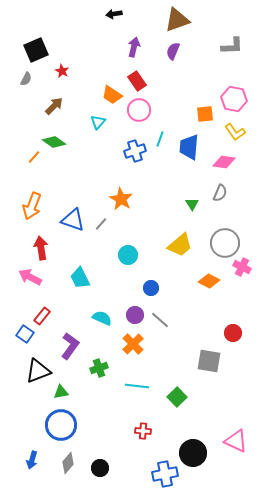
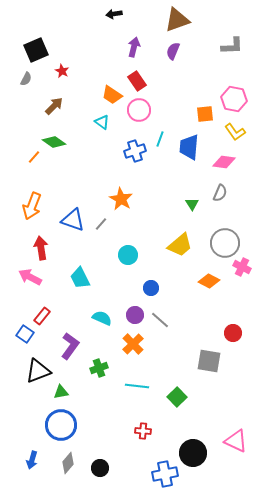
cyan triangle at (98, 122): moved 4 px right; rotated 35 degrees counterclockwise
